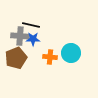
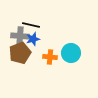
blue star: rotated 16 degrees counterclockwise
brown pentagon: moved 4 px right, 5 px up
